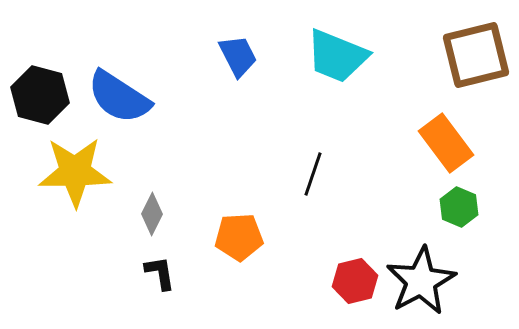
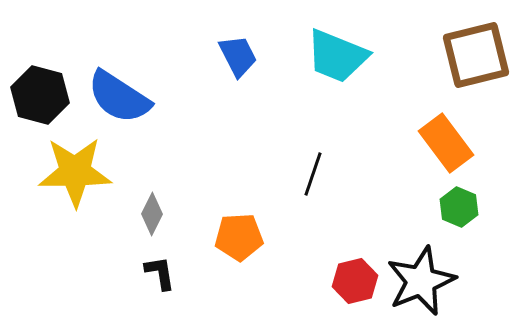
black star: rotated 6 degrees clockwise
